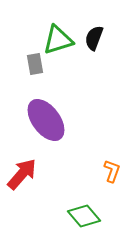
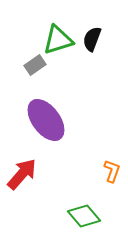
black semicircle: moved 2 px left, 1 px down
gray rectangle: moved 1 px down; rotated 65 degrees clockwise
